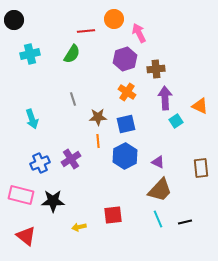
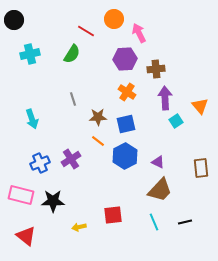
red line: rotated 36 degrees clockwise
purple hexagon: rotated 15 degrees clockwise
orange triangle: rotated 24 degrees clockwise
orange line: rotated 48 degrees counterclockwise
cyan line: moved 4 px left, 3 px down
